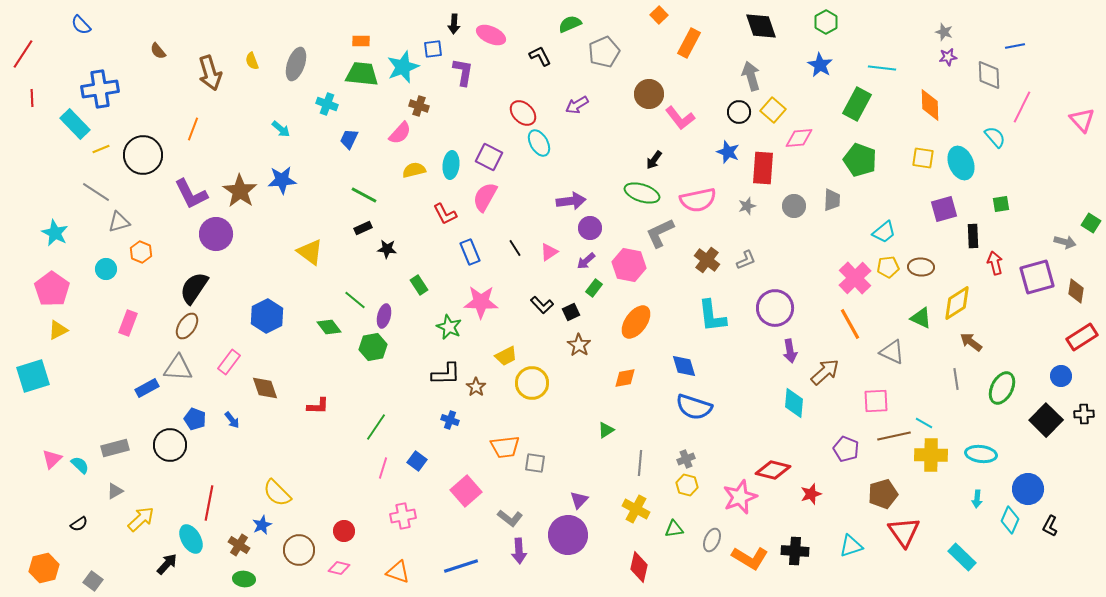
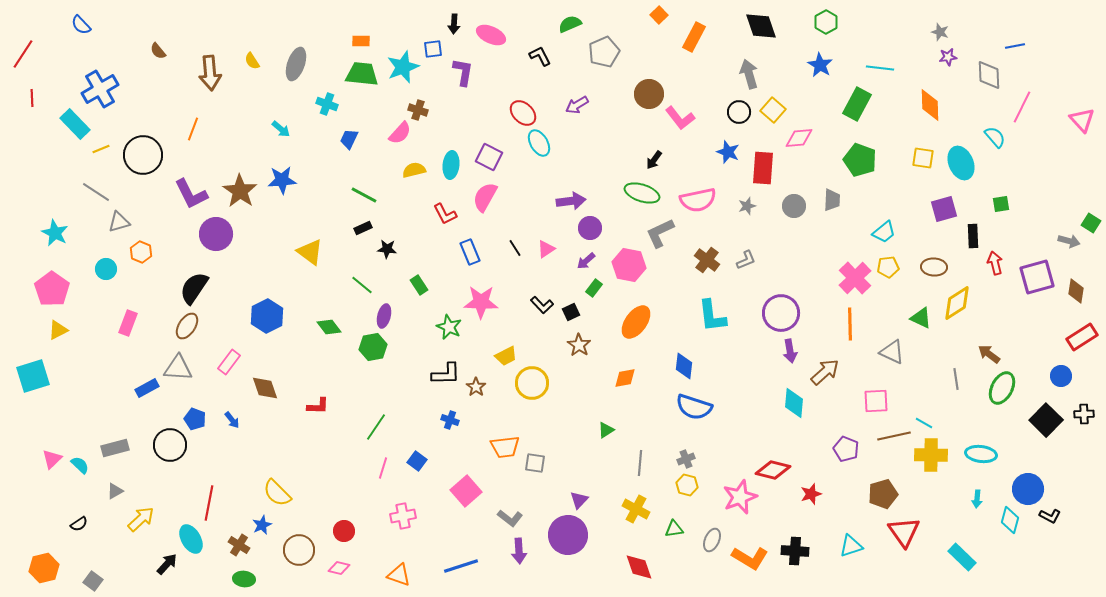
gray star at (944, 32): moved 4 px left
orange rectangle at (689, 43): moved 5 px right, 6 px up
yellow semicircle at (252, 61): rotated 12 degrees counterclockwise
cyan line at (882, 68): moved 2 px left
brown arrow at (210, 73): rotated 12 degrees clockwise
gray arrow at (751, 76): moved 2 px left, 2 px up
blue cross at (100, 89): rotated 21 degrees counterclockwise
brown cross at (419, 106): moved 1 px left, 4 px down
gray arrow at (1065, 242): moved 4 px right, 1 px up
pink triangle at (549, 252): moved 3 px left, 3 px up
brown ellipse at (921, 267): moved 13 px right
green line at (355, 300): moved 7 px right, 15 px up
purple circle at (775, 308): moved 6 px right, 5 px down
orange line at (850, 324): rotated 28 degrees clockwise
brown arrow at (971, 342): moved 18 px right, 12 px down
blue diamond at (684, 366): rotated 24 degrees clockwise
cyan diamond at (1010, 520): rotated 8 degrees counterclockwise
black L-shape at (1050, 526): moved 10 px up; rotated 90 degrees counterclockwise
red diamond at (639, 567): rotated 32 degrees counterclockwise
orange triangle at (398, 572): moved 1 px right, 3 px down
